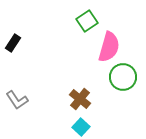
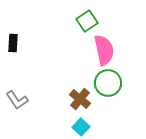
black rectangle: rotated 30 degrees counterclockwise
pink semicircle: moved 5 px left, 3 px down; rotated 28 degrees counterclockwise
green circle: moved 15 px left, 6 px down
